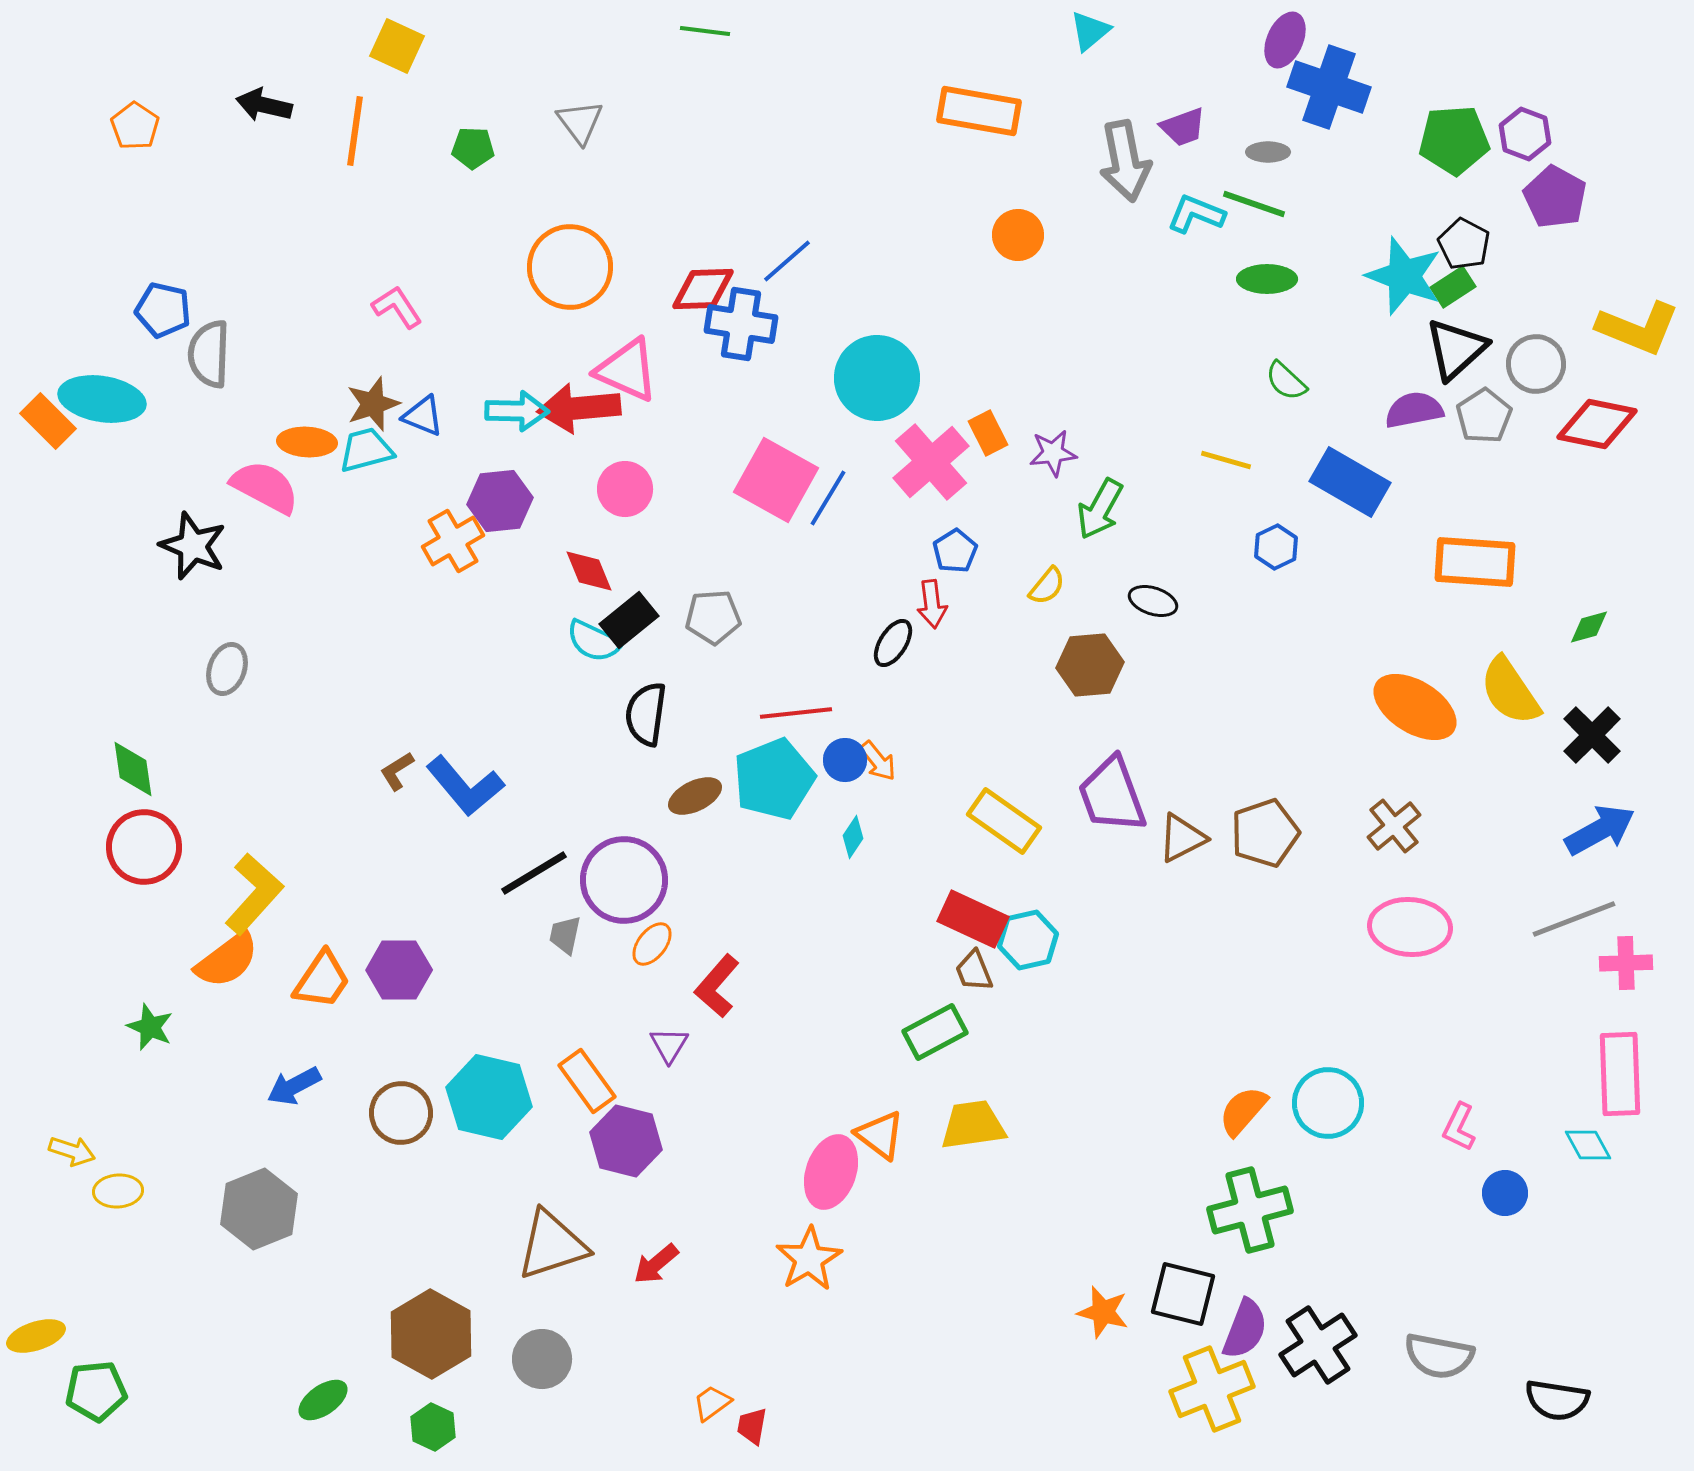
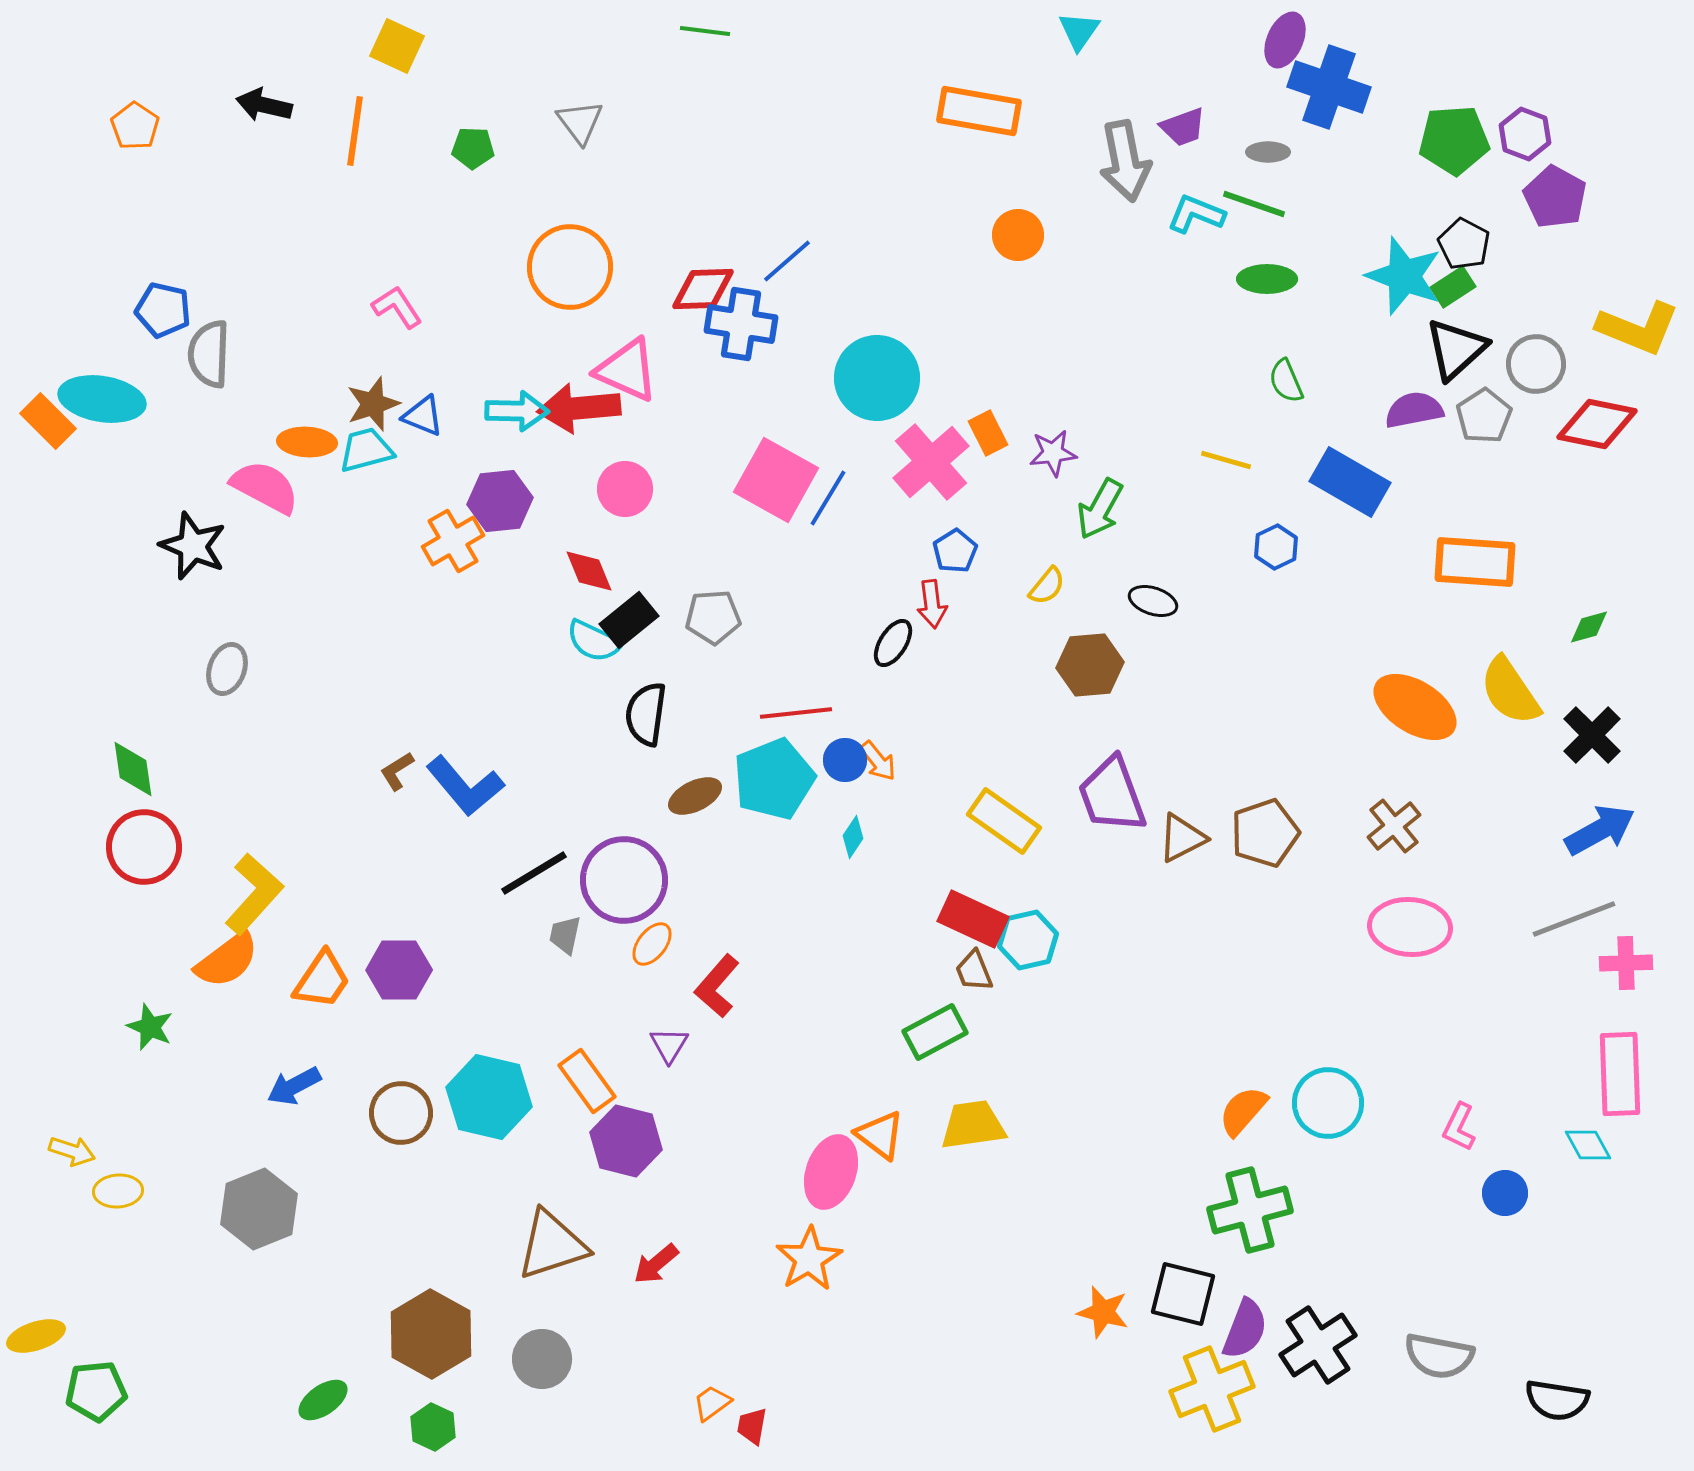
cyan triangle at (1090, 31): moved 11 px left; rotated 15 degrees counterclockwise
green semicircle at (1286, 381): rotated 24 degrees clockwise
